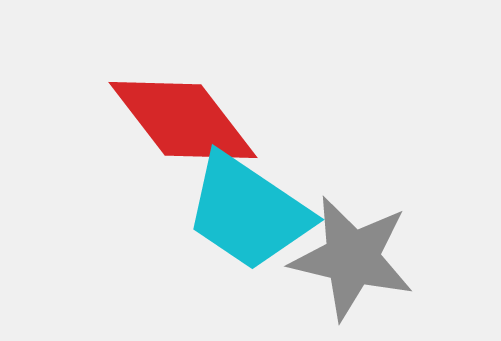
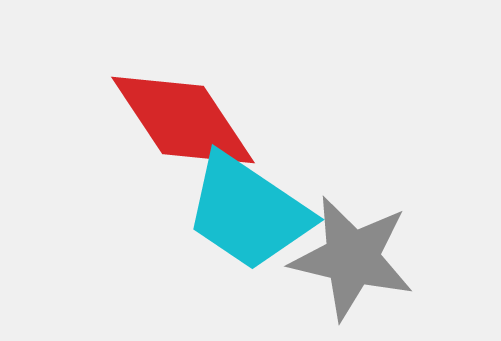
red diamond: rotated 4 degrees clockwise
